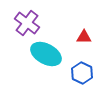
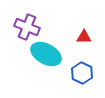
purple cross: moved 4 px down; rotated 15 degrees counterclockwise
